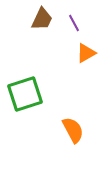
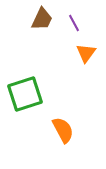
orange triangle: rotated 25 degrees counterclockwise
orange semicircle: moved 10 px left
